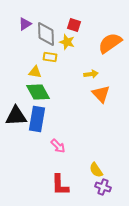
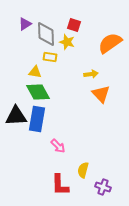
yellow semicircle: moved 13 px left; rotated 49 degrees clockwise
